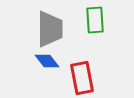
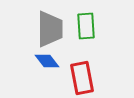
green rectangle: moved 9 px left, 6 px down
